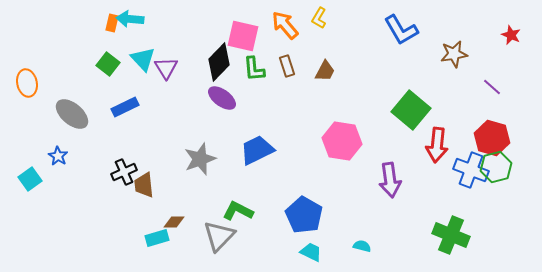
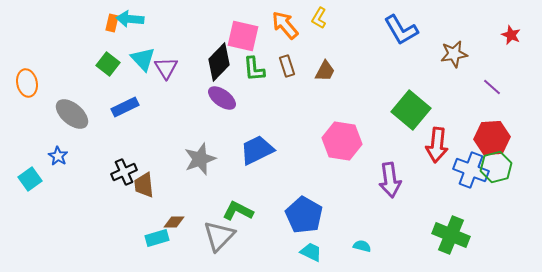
red hexagon at (492, 138): rotated 20 degrees counterclockwise
